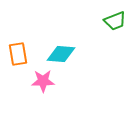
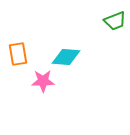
cyan diamond: moved 5 px right, 3 px down
